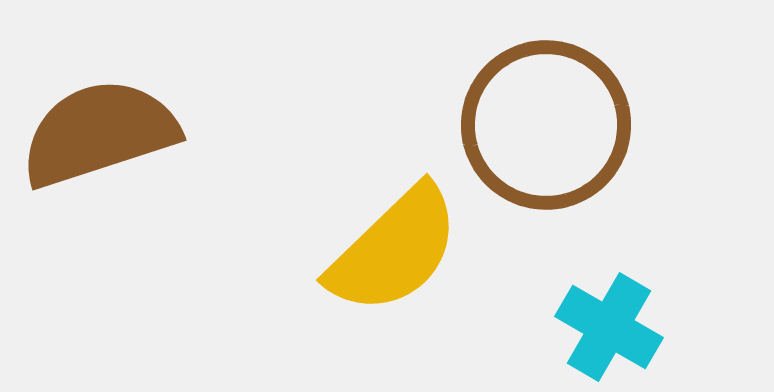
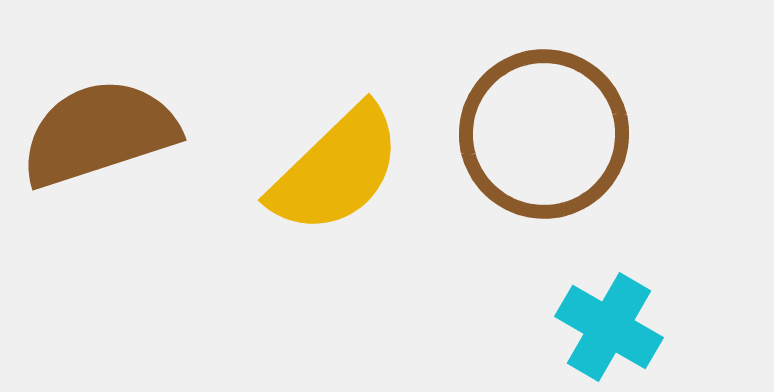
brown circle: moved 2 px left, 9 px down
yellow semicircle: moved 58 px left, 80 px up
